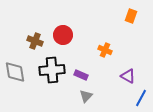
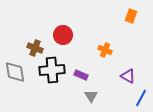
brown cross: moved 7 px down
gray triangle: moved 5 px right; rotated 16 degrees counterclockwise
